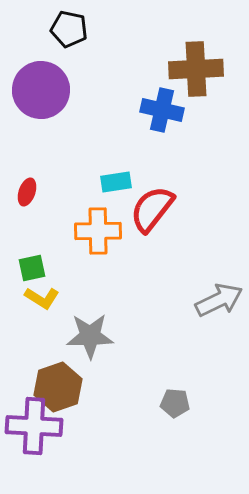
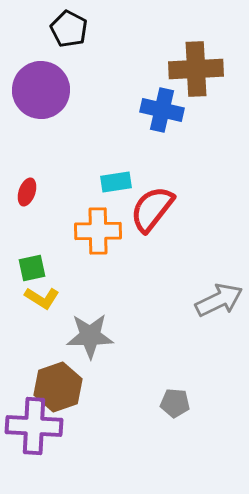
black pentagon: rotated 15 degrees clockwise
